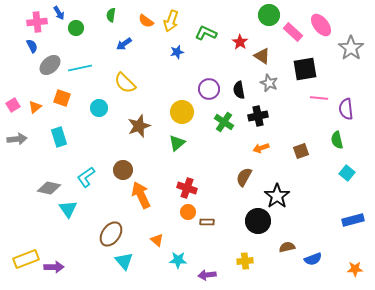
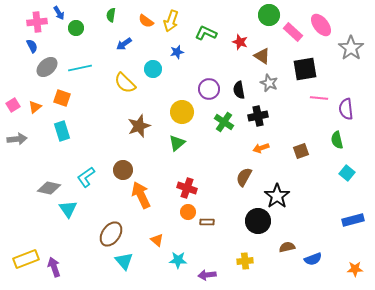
red star at (240, 42): rotated 14 degrees counterclockwise
gray ellipse at (50, 65): moved 3 px left, 2 px down
cyan circle at (99, 108): moved 54 px right, 39 px up
cyan rectangle at (59, 137): moved 3 px right, 6 px up
purple arrow at (54, 267): rotated 108 degrees counterclockwise
